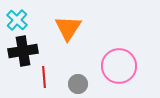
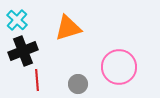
orange triangle: rotated 40 degrees clockwise
black cross: rotated 12 degrees counterclockwise
pink circle: moved 1 px down
red line: moved 7 px left, 3 px down
